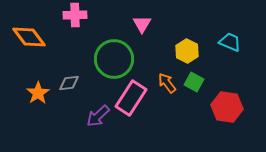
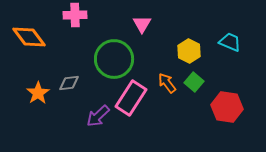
yellow hexagon: moved 2 px right
green square: rotated 12 degrees clockwise
